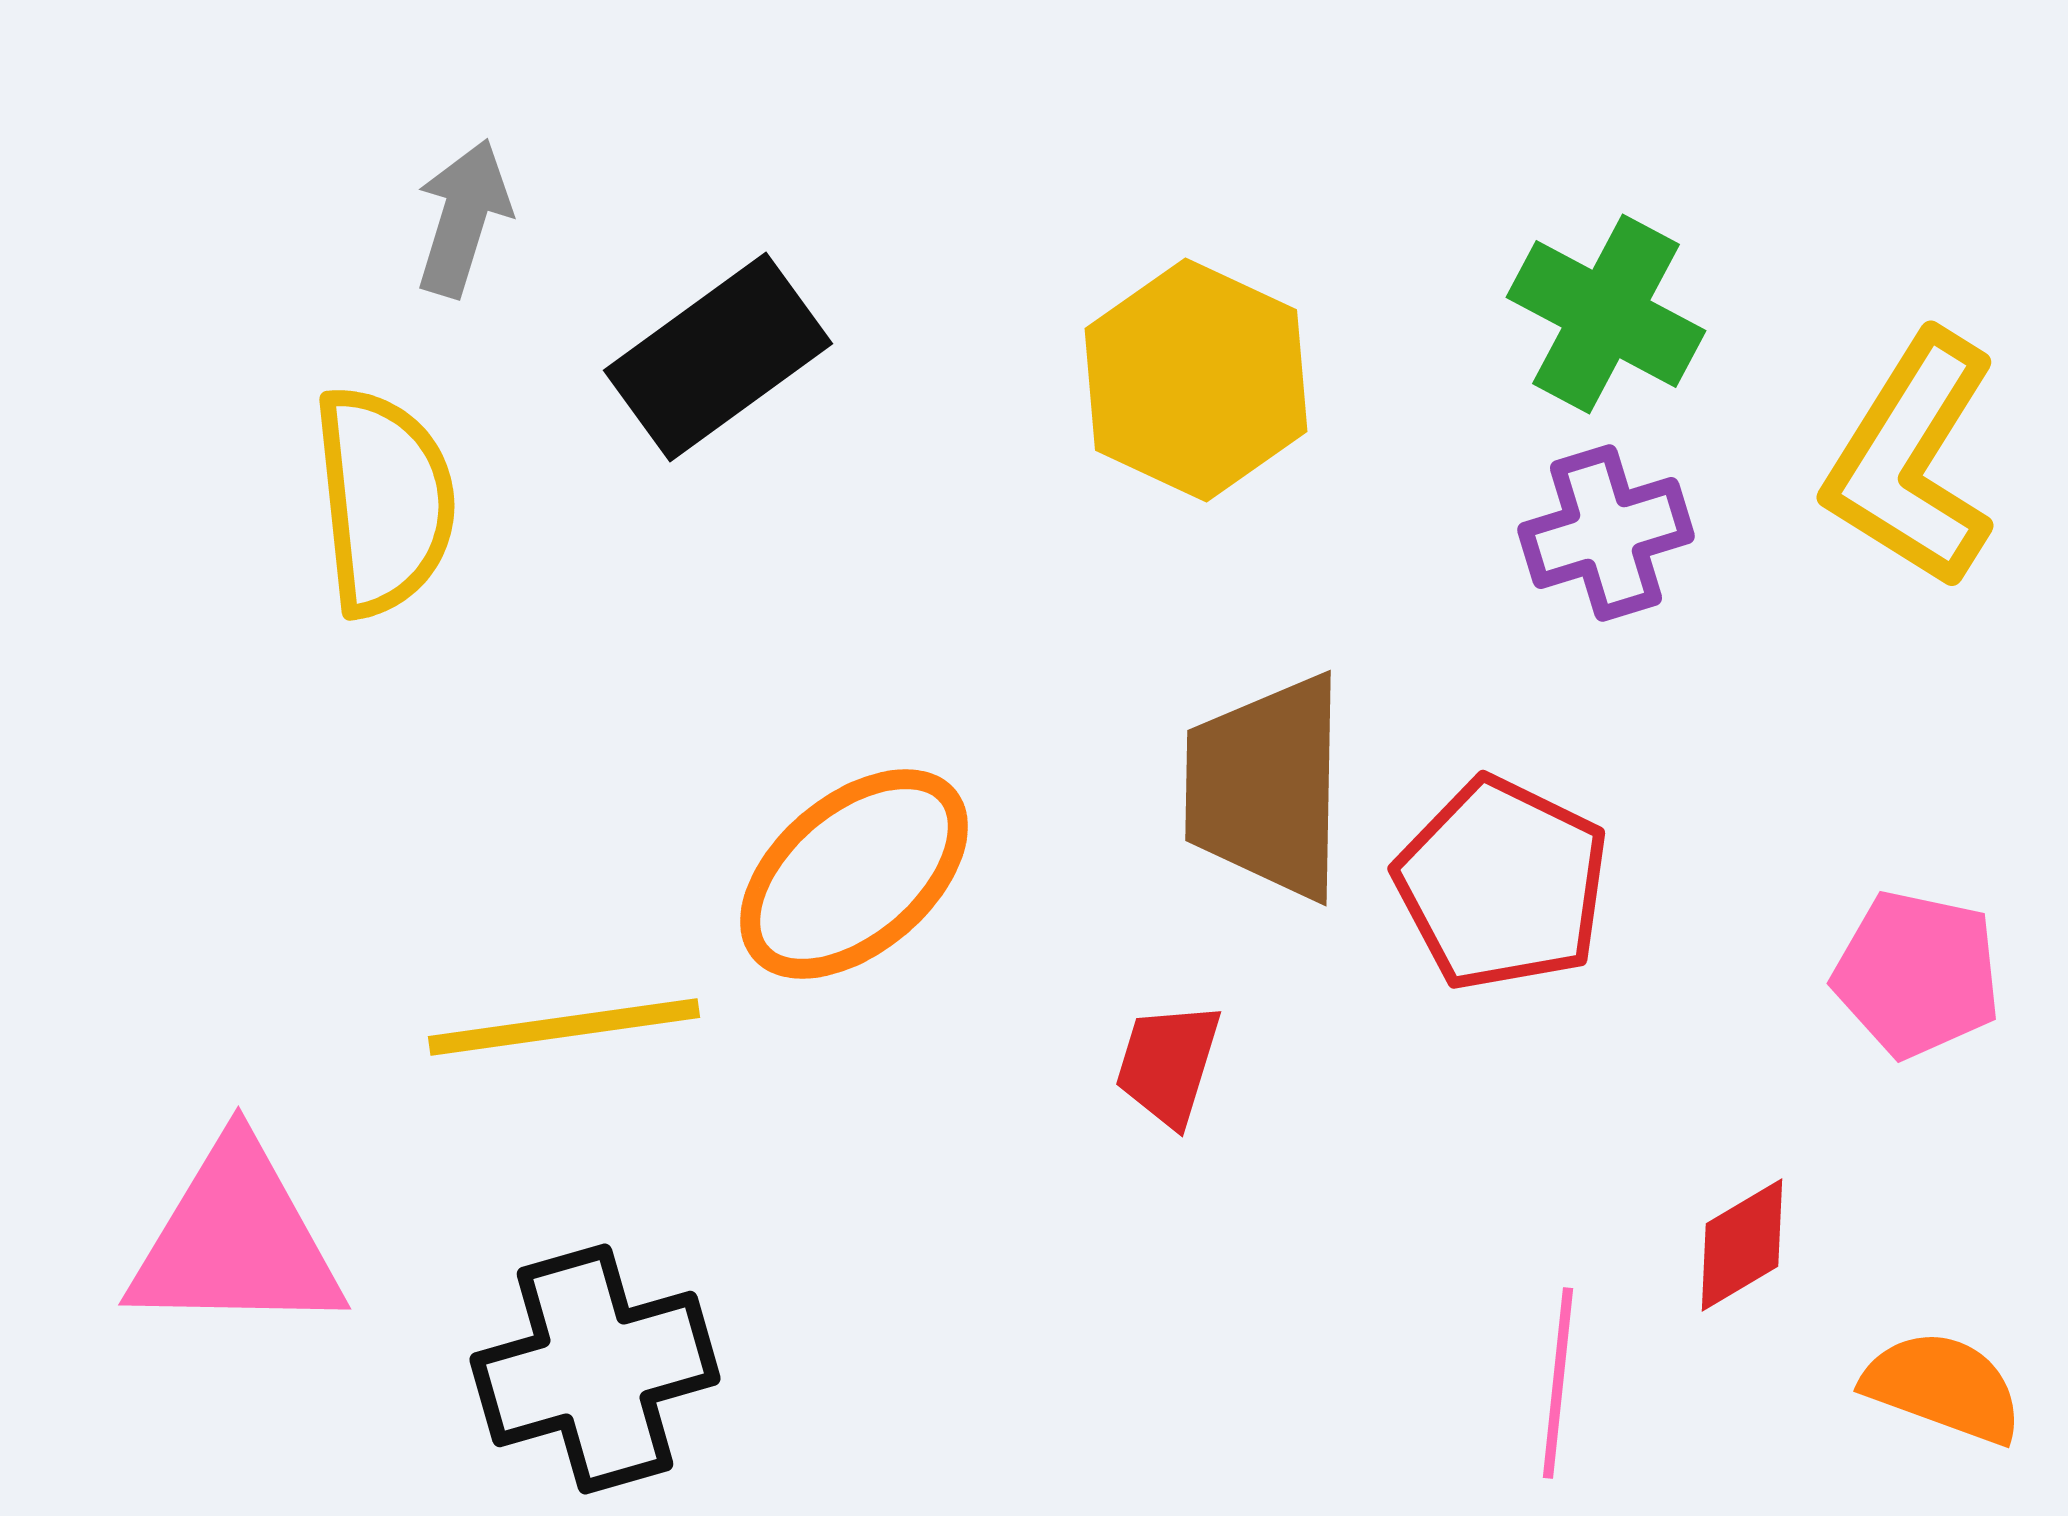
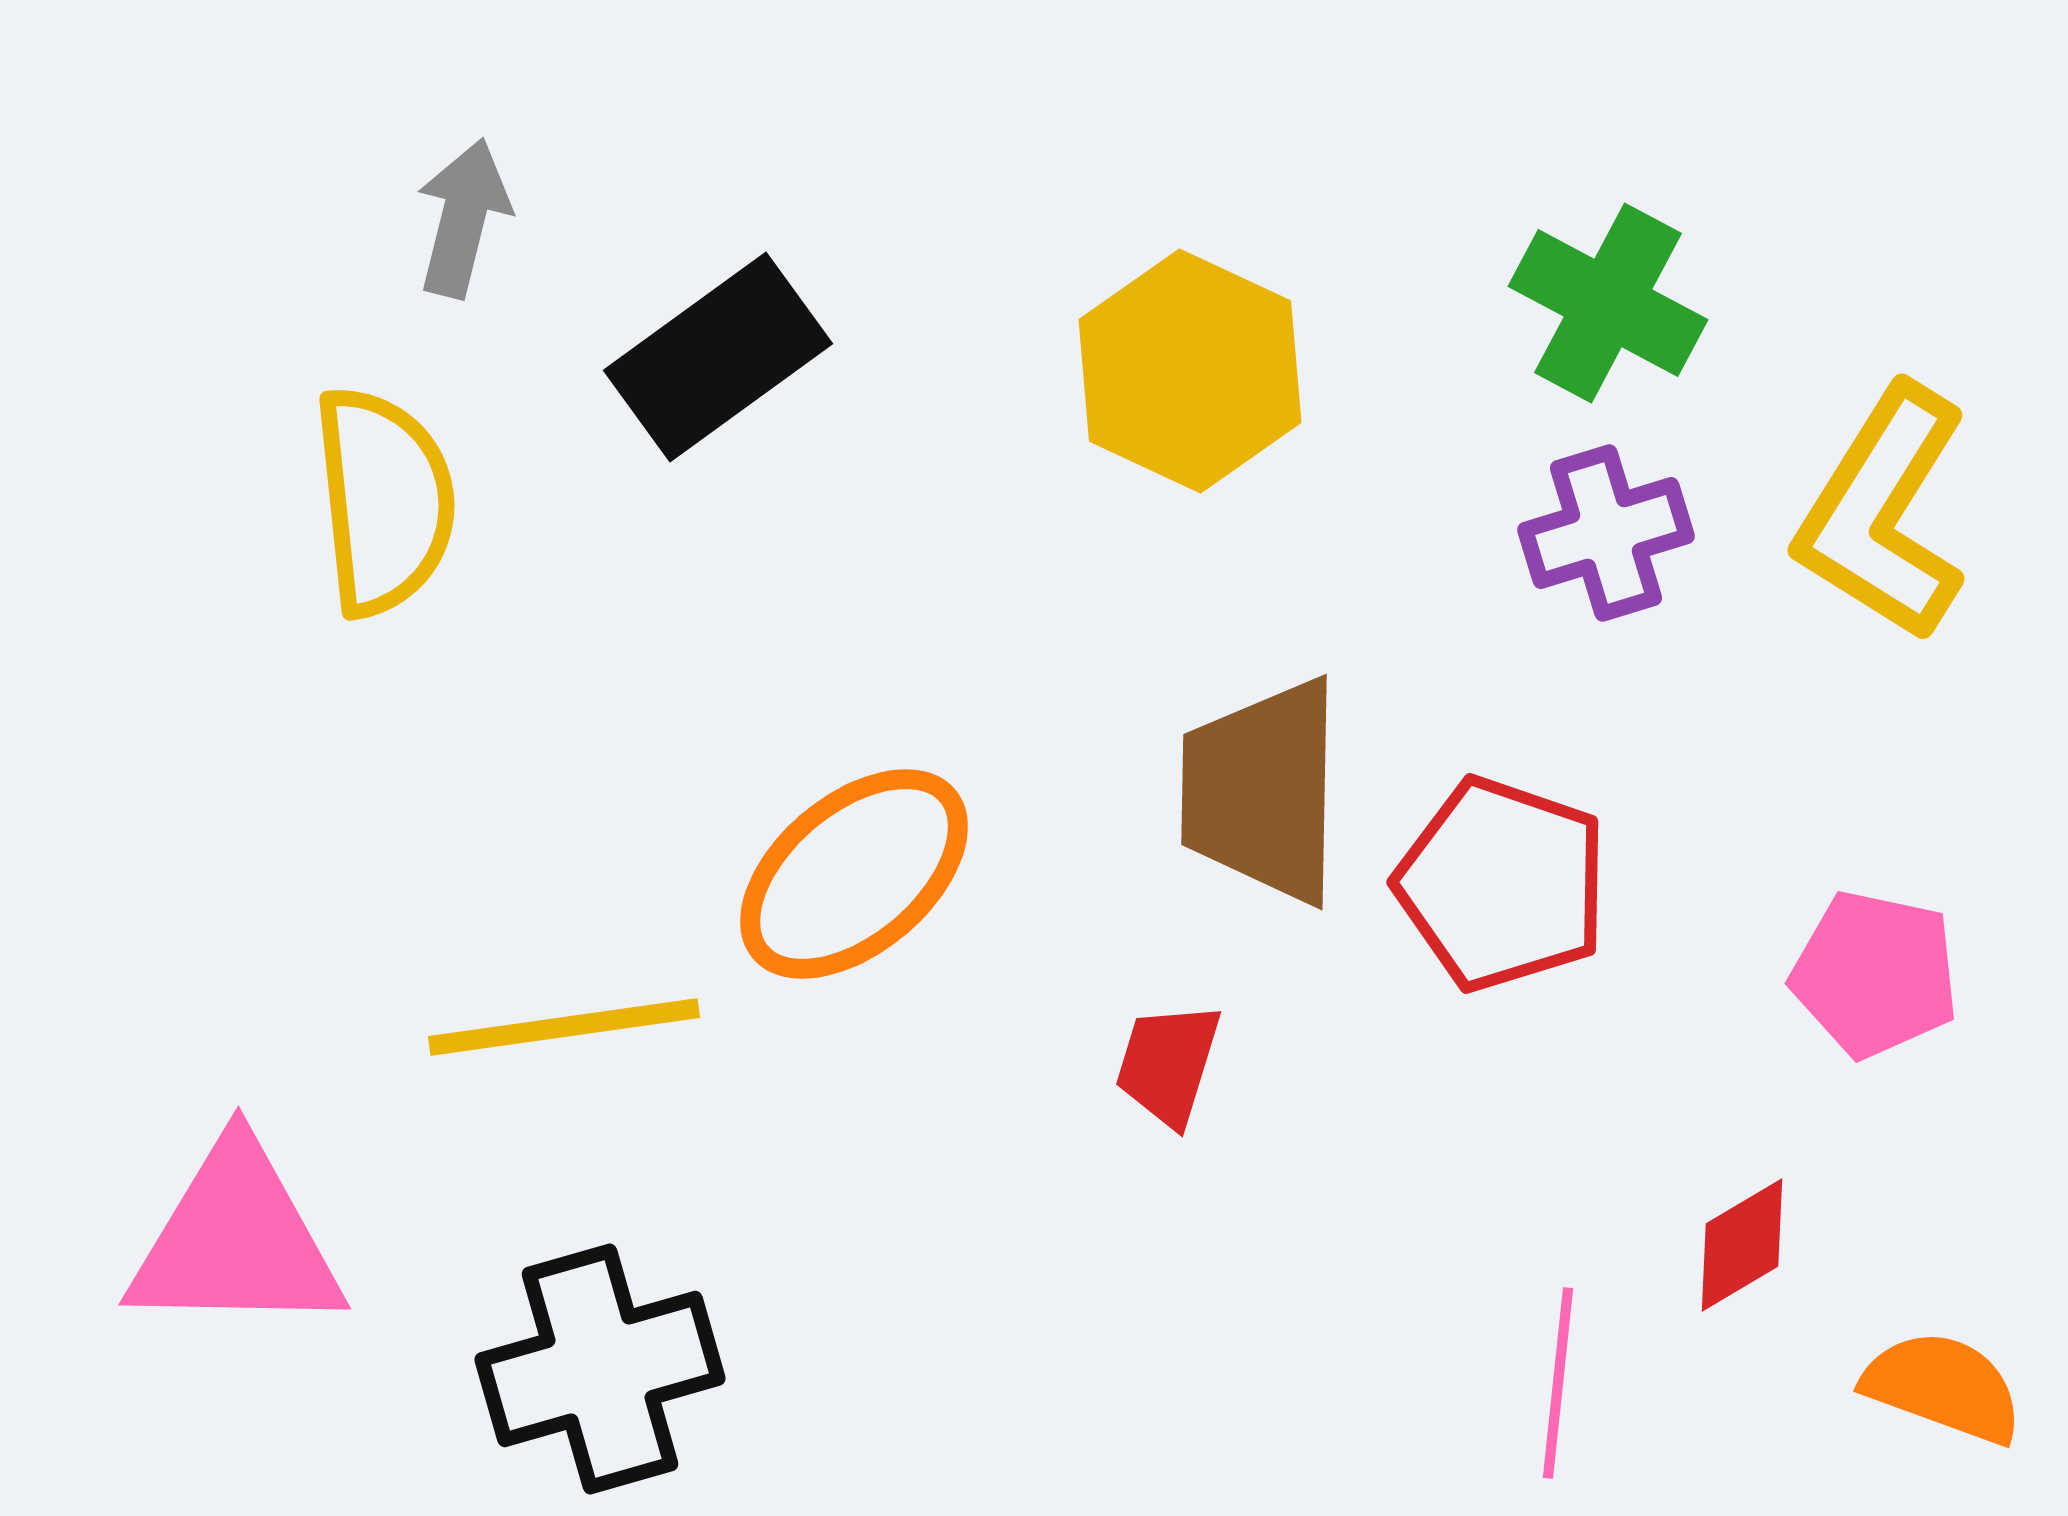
gray arrow: rotated 3 degrees counterclockwise
green cross: moved 2 px right, 11 px up
yellow hexagon: moved 6 px left, 9 px up
yellow L-shape: moved 29 px left, 53 px down
brown trapezoid: moved 4 px left, 4 px down
red pentagon: rotated 7 degrees counterclockwise
pink pentagon: moved 42 px left
black cross: moved 5 px right
